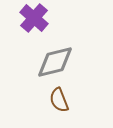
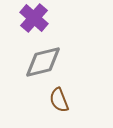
gray diamond: moved 12 px left
